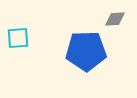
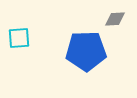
cyan square: moved 1 px right
